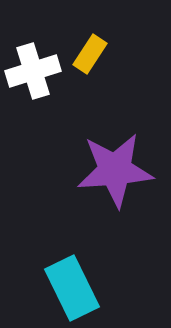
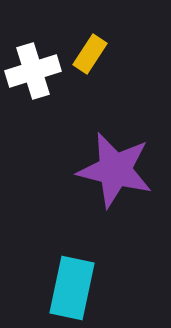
purple star: rotated 18 degrees clockwise
cyan rectangle: rotated 38 degrees clockwise
